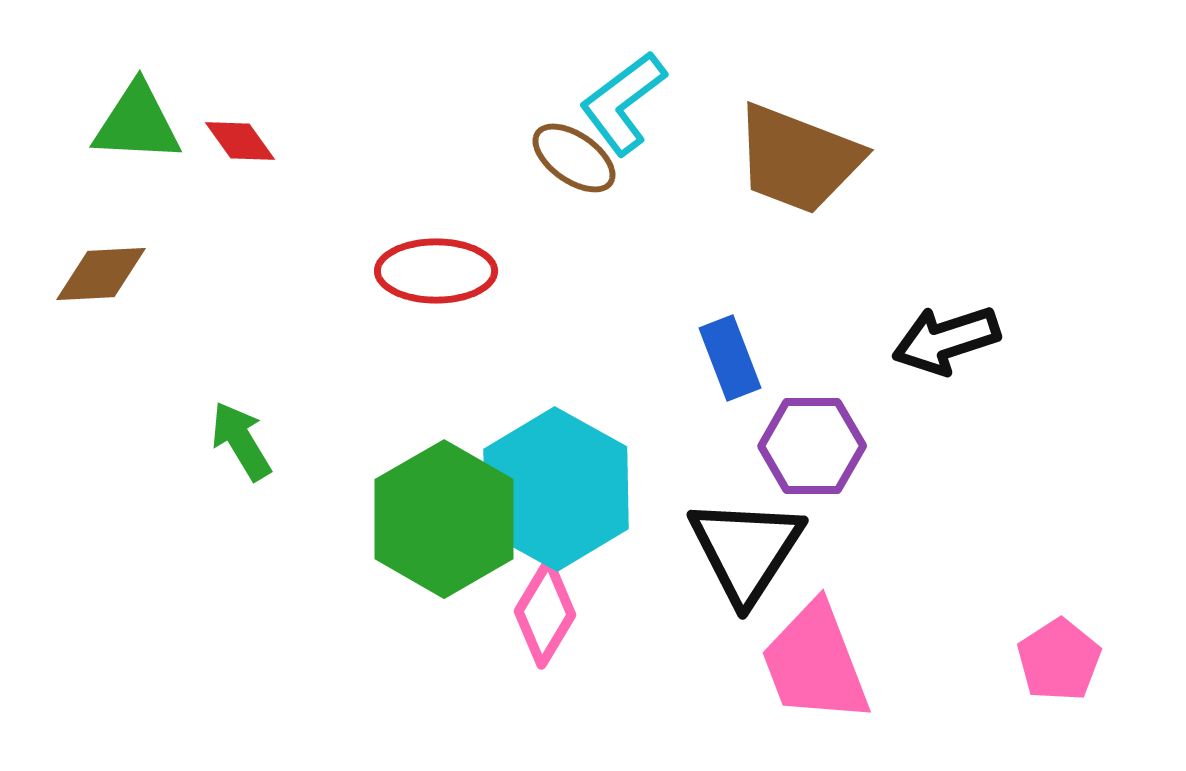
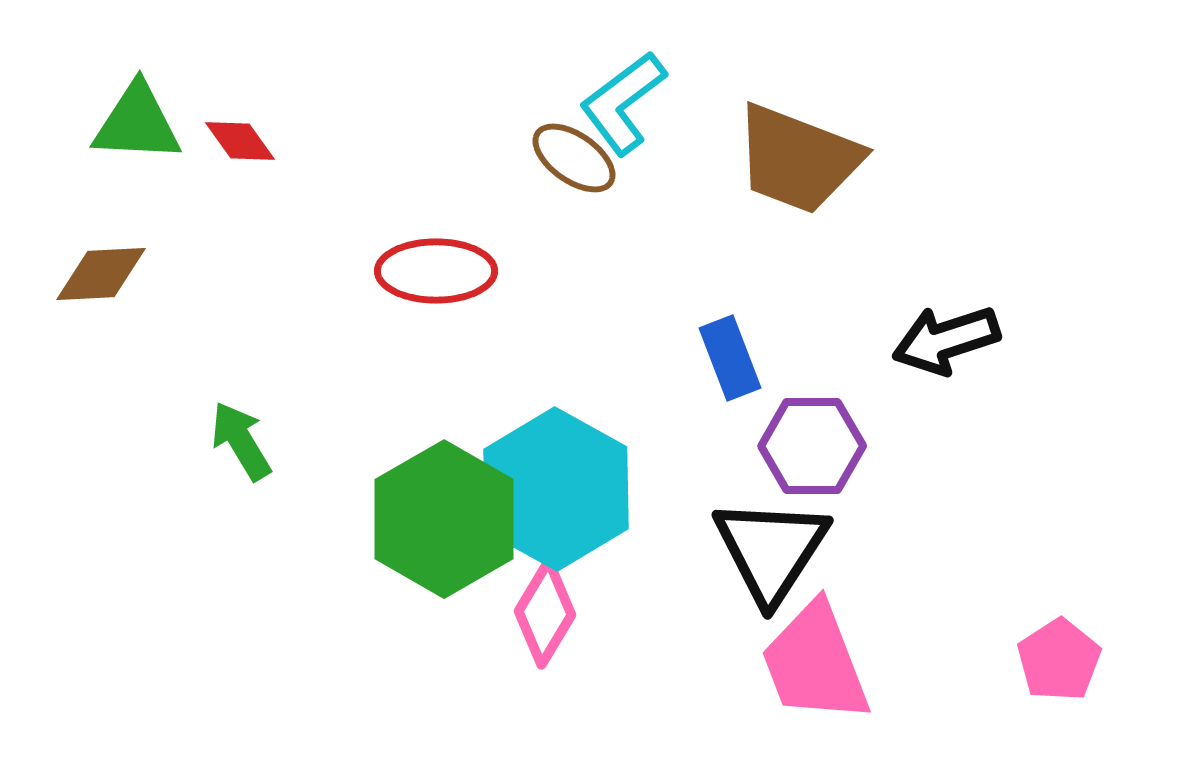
black triangle: moved 25 px right
